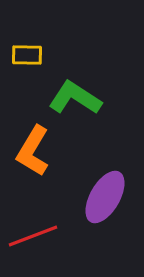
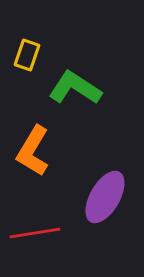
yellow rectangle: rotated 72 degrees counterclockwise
green L-shape: moved 10 px up
red line: moved 2 px right, 3 px up; rotated 12 degrees clockwise
